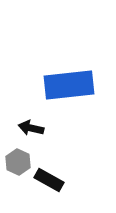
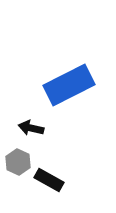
blue rectangle: rotated 21 degrees counterclockwise
